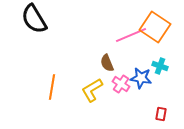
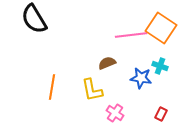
orange square: moved 6 px right, 1 px down
pink line: rotated 16 degrees clockwise
brown semicircle: rotated 90 degrees clockwise
pink cross: moved 6 px left, 29 px down
yellow L-shape: rotated 70 degrees counterclockwise
red rectangle: rotated 16 degrees clockwise
